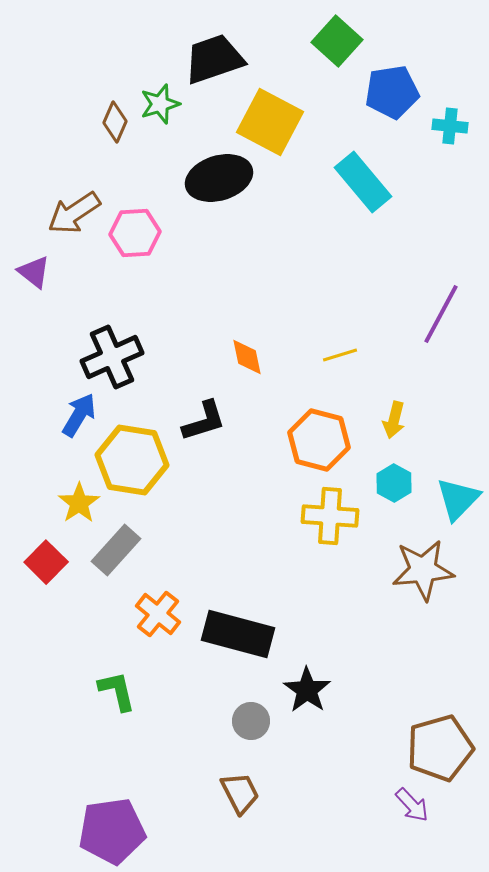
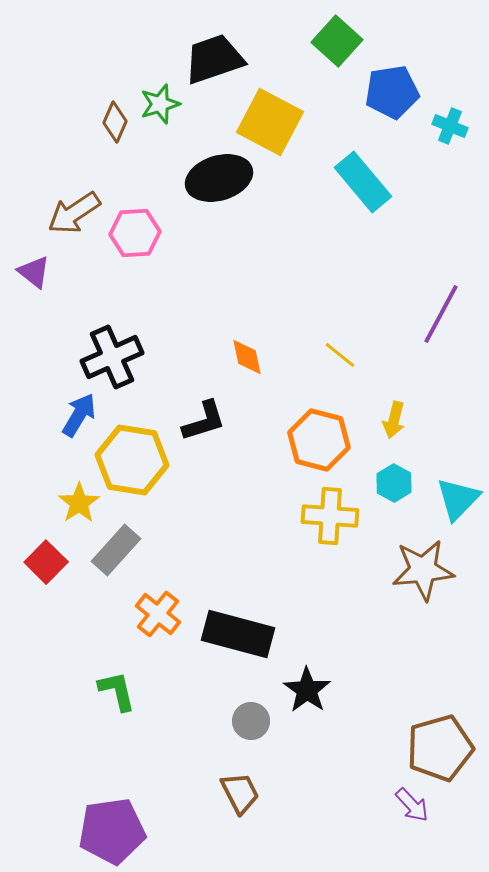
cyan cross: rotated 16 degrees clockwise
yellow line: rotated 56 degrees clockwise
